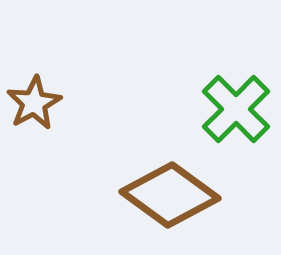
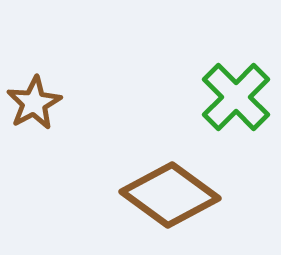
green cross: moved 12 px up
